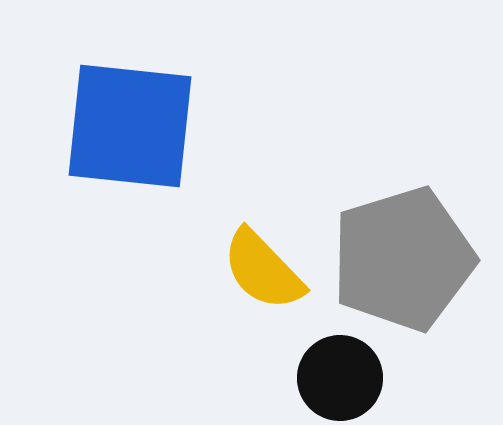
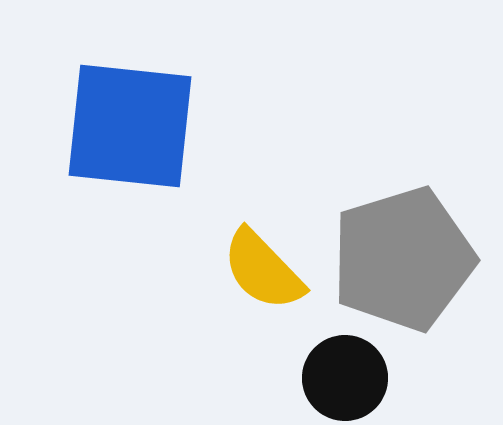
black circle: moved 5 px right
